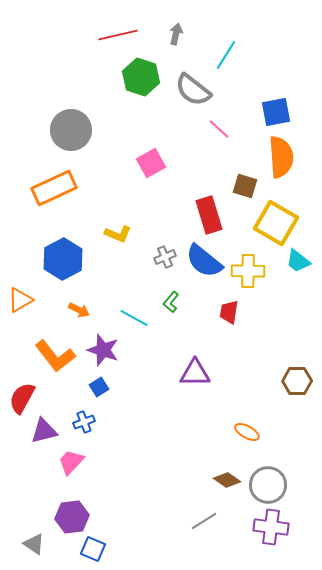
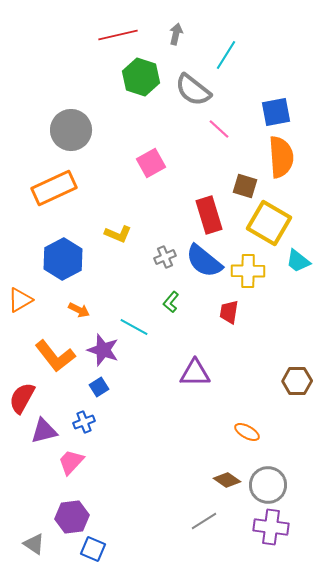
yellow square at (276, 223): moved 7 px left
cyan line at (134, 318): moved 9 px down
